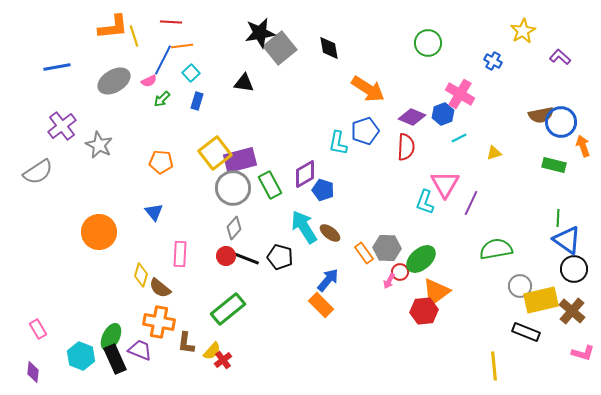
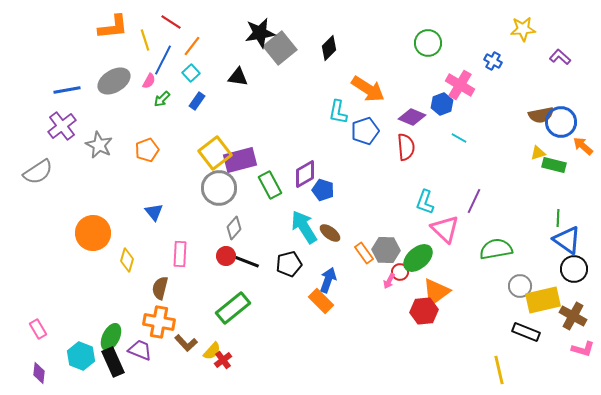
red line at (171, 22): rotated 30 degrees clockwise
yellow star at (523, 31): moved 2 px up; rotated 25 degrees clockwise
yellow line at (134, 36): moved 11 px right, 4 px down
orange line at (182, 46): moved 10 px right; rotated 45 degrees counterclockwise
black diamond at (329, 48): rotated 55 degrees clockwise
blue line at (57, 67): moved 10 px right, 23 px down
pink semicircle at (149, 81): rotated 35 degrees counterclockwise
black triangle at (244, 83): moved 6 px left, 6 px up
pink cross at (460, 94): moved 9 px up
blue rectangle at (197, 101): rotated 18 degrees clockwise
blue hexagon at (443, 114): moved 1 px left, 10 px up
cyan line at (459, 138): rotated 56 degrees clockwise
cyan L-shape at (338, 143): moved 31 px up
orange arrow at (583, 146): rotated 30 degrees counterclockwise
red semicircle at (406, 147): rotated 8 degrees counterclockwise
yellow triangle at (494, 153): moved 44 px right
orange pentagon at (161, 162): moved 14 px left, 12 px up; rotated 25 degrees counterclockwise
pink triangle at (445, 184): moved 45 px down; rotated 16 degrees counterclockwise
gray circle at (233, 188): moved 14 px left
purple line at (471, 203): moved 3 px right, 2 px up
orange circle at (99, 232): moved 6 px left, 1 px down
gray hexagon at (387, 248): moved 1 px left, 2 px down
black pentagon at (280, 257): moved 9 px right, 7 px down; rotated 30 degrees counterclockwise
black line at (245, 258): moved 3 px down
green ellipse at (421, 259): moved 3 px left, 1 px up
yellow diamond at (141, 275): moved 14 px left, 15 px up
blue arrow at (328, 280): rotated 20 degrees counterclockwise
brown semicircle at (160, 288): rotated 65 degrees clockwise
yellow rectangle at (541, 300): moved 2 px right
orange rectangle at (321, 305): moved 4 px up
green rectangle at (228, 309): moved 5 px right, 1 px up
brown cross at (572, 311): moved 1 px right, 5 px down; rotated 12 degrees counterclockwise
brown L-shape at (186, 343): rotated 50 degrees counterclockwise
pink L-shape at (583, 353): moved 4 px up
black rectangle at (115, 359): moved 2 px left, 3 px down
yellow line at (494, 366): moved 5 px right, 4 px down; rotated 8 degrees counterclockwise
purple diamond at (33, 372): moved 6 px right, 1 px down
